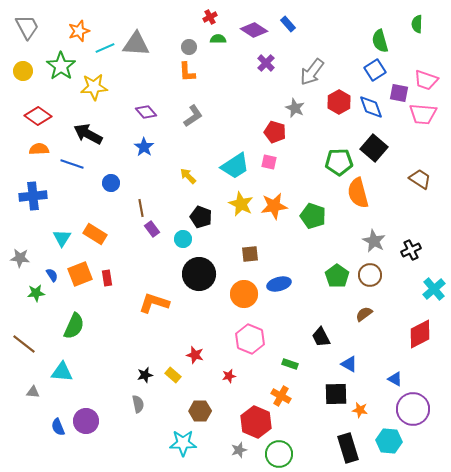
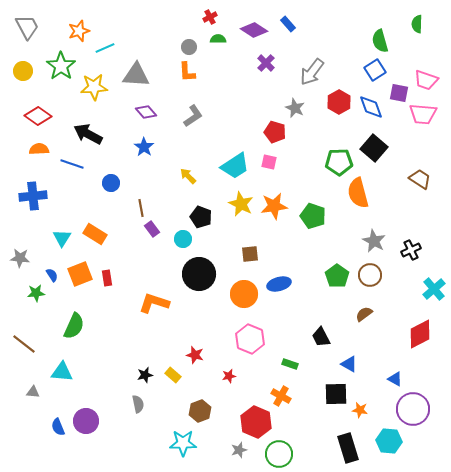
gray triangle at (136, 44): moved 31 px down
brown hexagon at (200, 411): rotated 20 degrees counterclockwise
